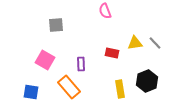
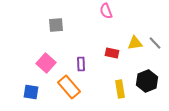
pink semicircle: moved 1 px right
pink square: moved 1 px right, 3 px down; rotated 12 degrees clockwise
